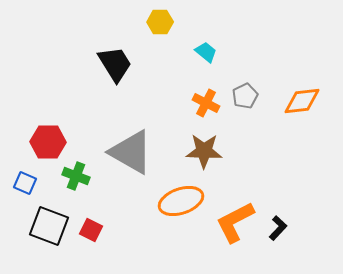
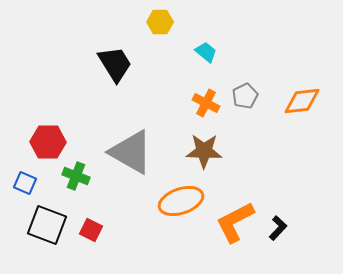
black square: moved 2 px left, 1 px up
